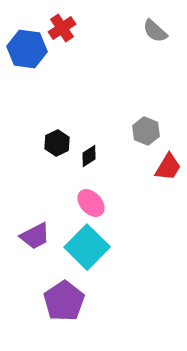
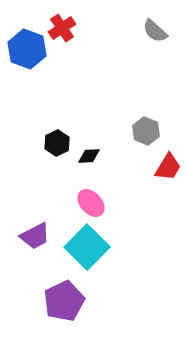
blue hexagon: rotated 12 degrees clockwise
black diamond: rotated 30 degrees clockwise
purple pentagon: rotated 9 degrees clockwise
